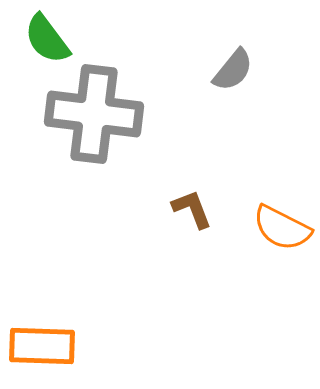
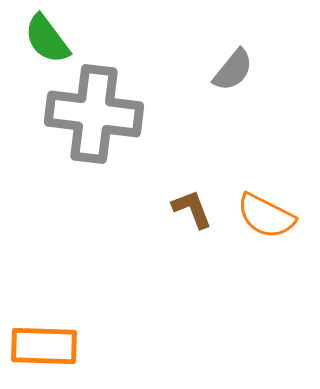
orange semicircle: moved 16 px left, 12 px up
orange rectangle: moved 2 px right
